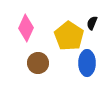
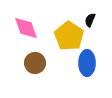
black semicircle: moved 2 px left, 3 px up
pink diamond: rotated 44 degrees counterclockwise
brown circle: moved 3 px left
